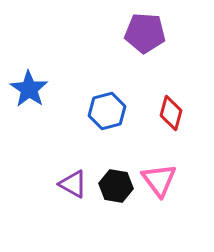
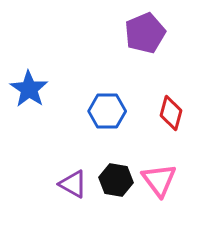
purple pentagon: rotated 27 degrees counterclockwise
blue hexagon: rotated 15 degrees clockwise
black hexagon: moved 6 px up
